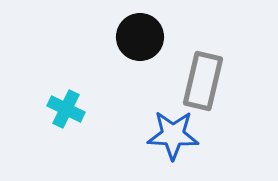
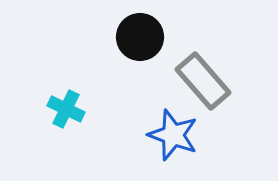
gray rectangle: rotated 54 degrees counterclockwise
blue star: rotated 18 degrees clockwise
